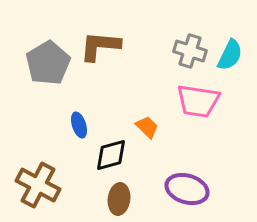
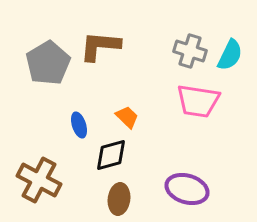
orange trapezoid: moved 20 px left, 10 px up
brown cross: moved 1 px right, 5 px up
